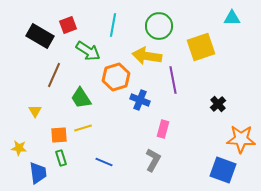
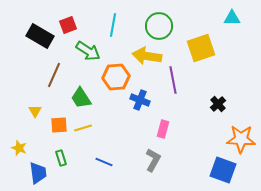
yellow square: moved 1 px down
orange hexagon: rotated 12 degrees clockwise
orange square: moved 10 px up
yellow star: rotated 14 degrees clockwise
